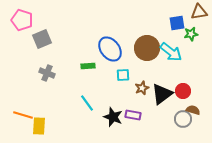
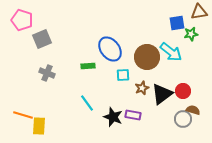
brown circle: moved 9 px down
